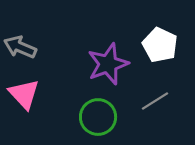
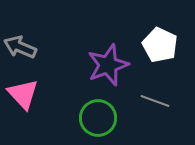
purple star: moved 1 px down
pink triangle: moved 1 px left
gray line: rotated 52 degrees clockwise
green circle: moved 1 px down
